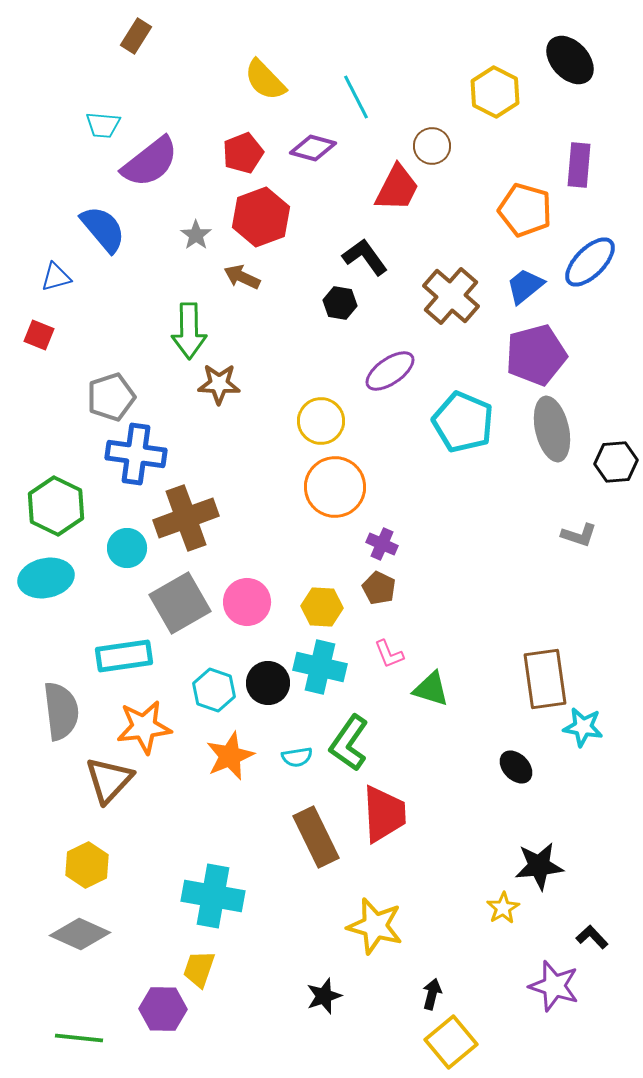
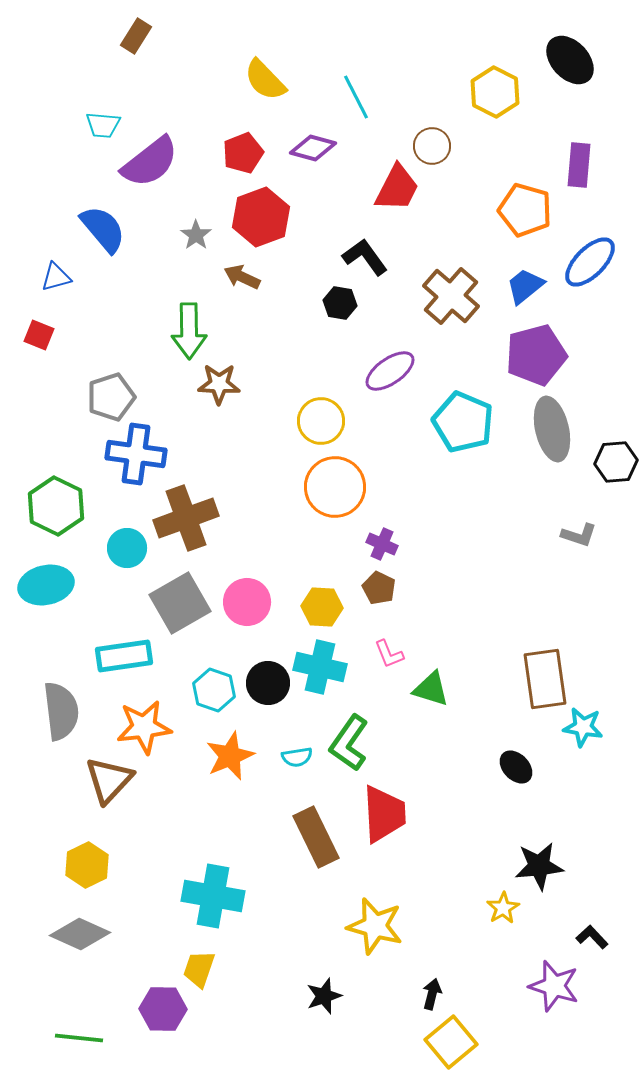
cyan ellipse at (46, 578): moved 7 px down
